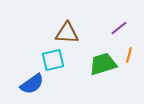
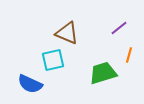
brown triangle: rotated 20 degrees clockwise
green trapezoid: moved 9 px down
blue semicircle: moved 2 px left; rotated 60 degrees clockwise
